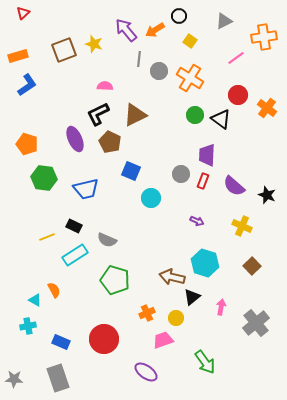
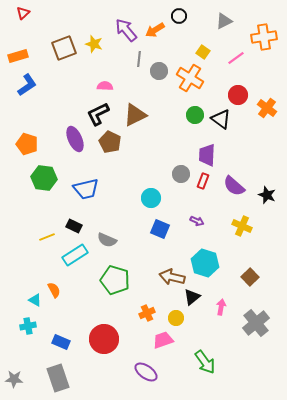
yellow square at (190, 41): moved 13 px right, 11 px down
brown square at (64, 50): moved 2 px up
blue square at (131, 171): moved 29 px right, 58 px down
brown square at (252, 266): moved 2 px left, 11 px down
